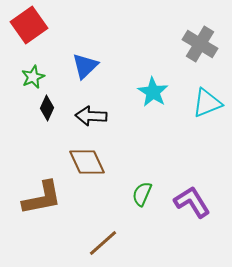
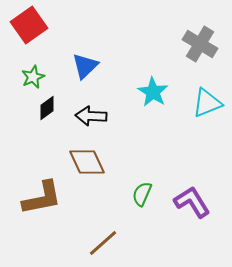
black diamond: rotated 30 degrees clockwise
